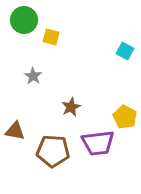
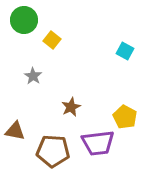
yellow square: moved 1 px right, 3 px down; rotated 24 degrees clockwise
